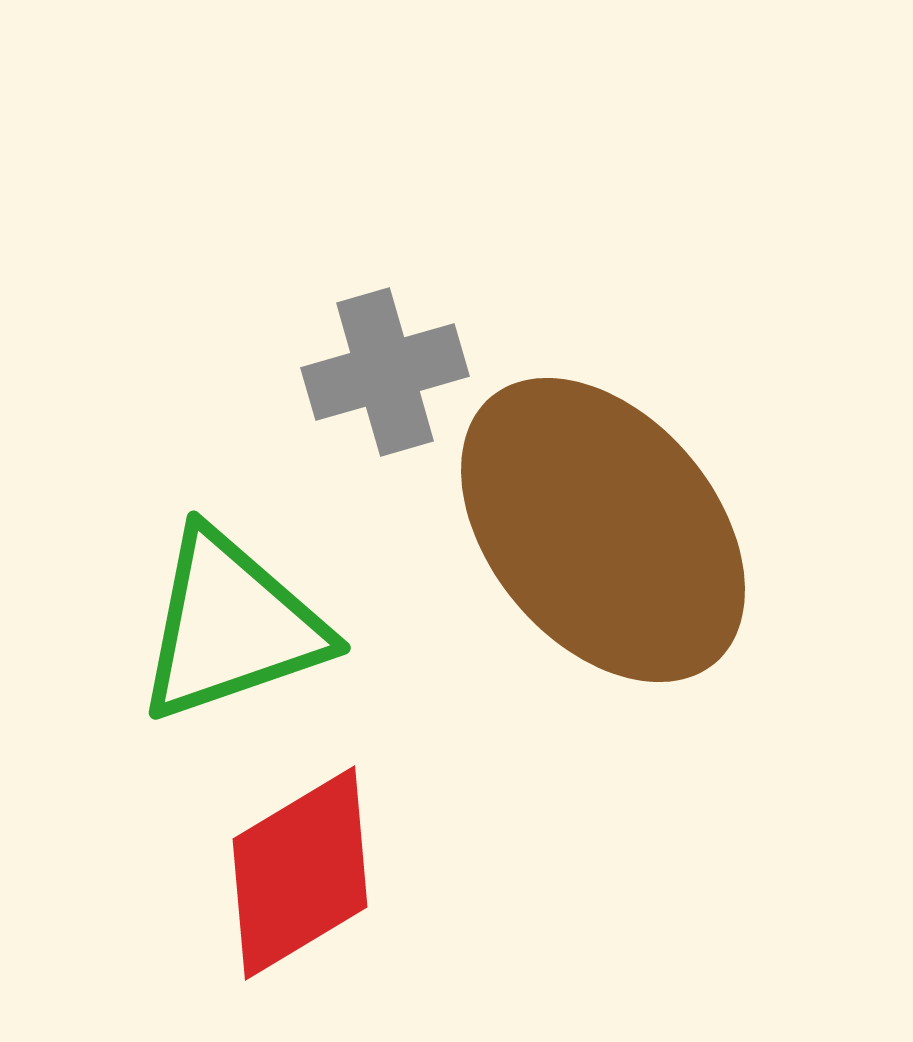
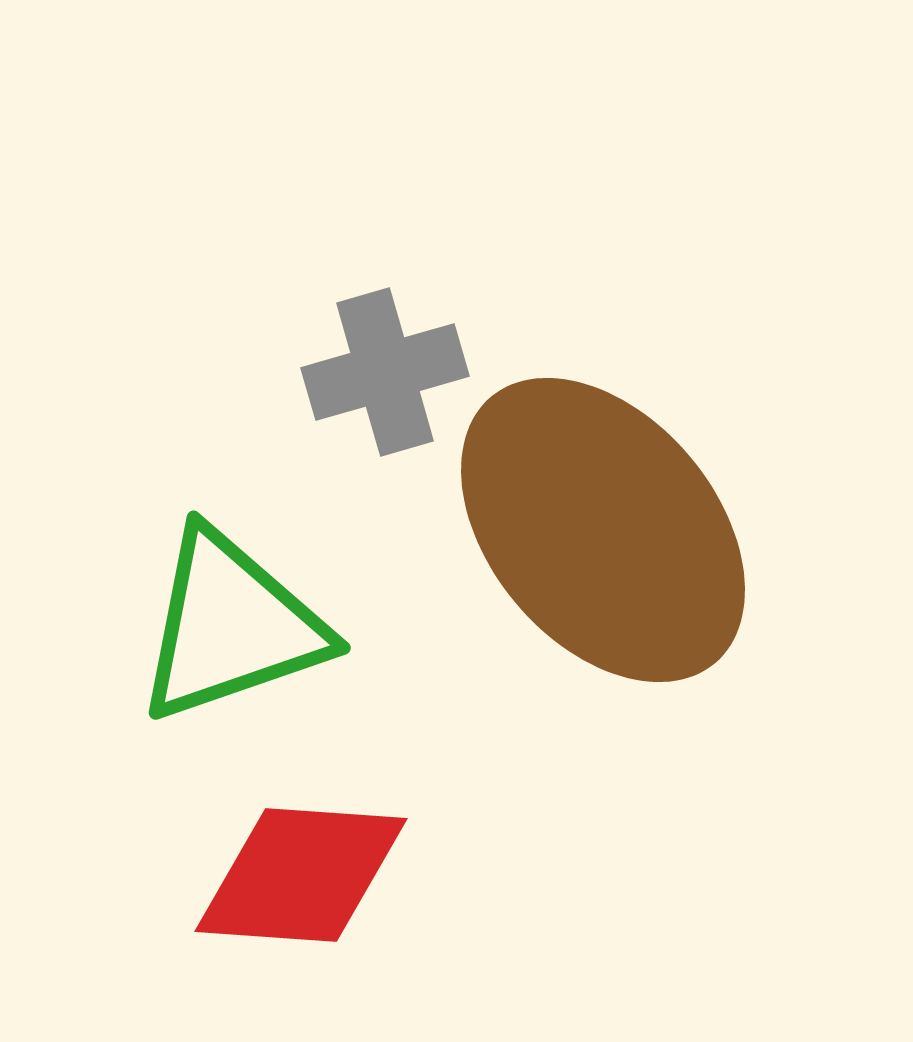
red diamond: moved 1 px right, 2 px down; rotated 35 degrees clockwise
